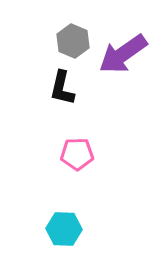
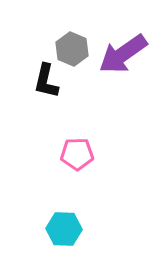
gray hexagon: moved 1 px left, 8 px down
black L-shape: moved 16 px left, 7 px up
